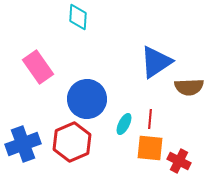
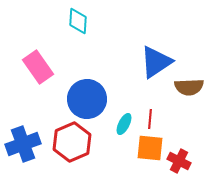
cyan diamond: moved 4 px down
